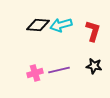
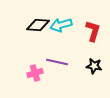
purple line: moved 2 px left, 8 px up; rotated 25 degrees clockwise
